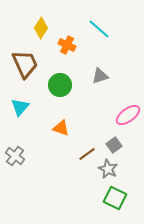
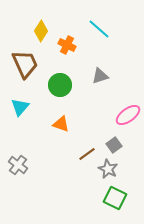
yellow diamond: moved 3 px down
orange triangle: moved 4 px up
gray cross: moved 3 px right, 9 px down
